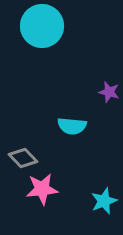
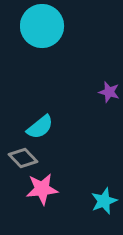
cyan semicircle: moved 32 px left, 1 px down; rotated 44 degrees counterclockwise
